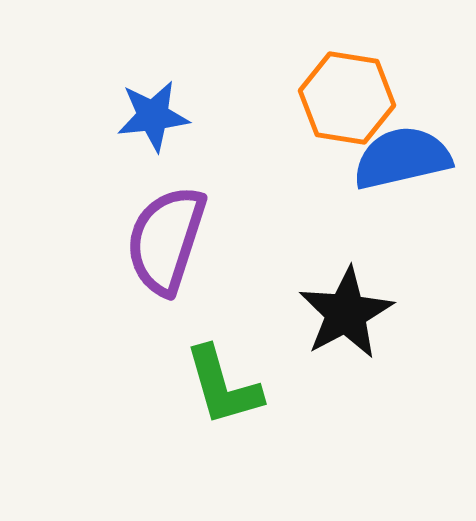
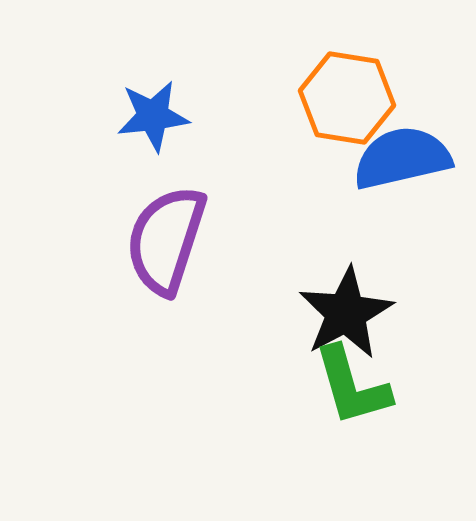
green L-shape: moved 129 px right
